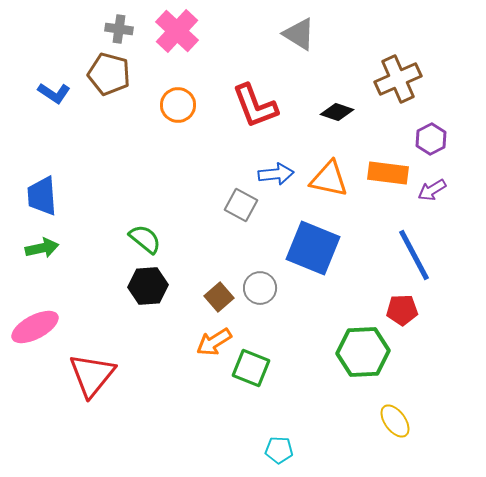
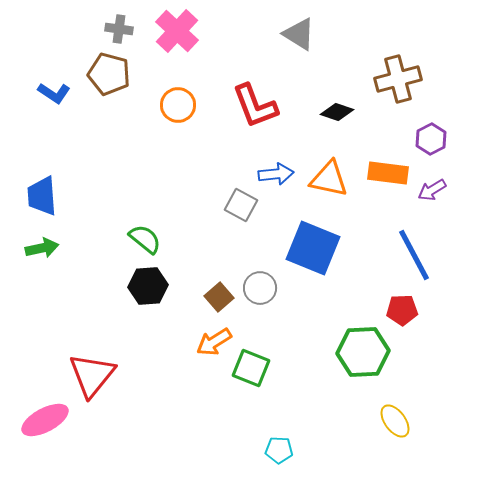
brown cross: rotated 9 degrees clockwise
pink ellipse: moved 10 px right, 93 px down
